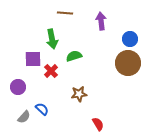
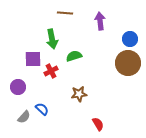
purple arrow: moved 1 px left
red cross: rotated 16 degrees clockwise
